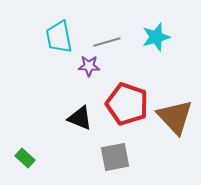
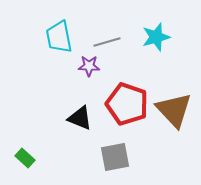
brown triangle: moved 1 px left, 7 px up
